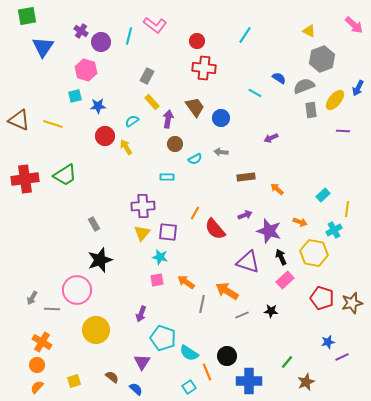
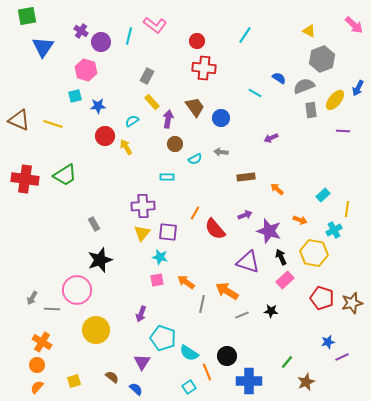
red cross at (25, 179): rotated 16 degrees clockwise
orange arrow at (300, 222): moved 2 px up
